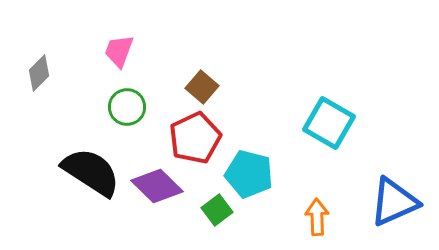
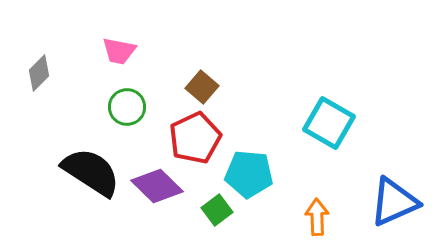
pink trapezoid: rotated 99 degrees counterclockwise
cyan pentagon: rotated 9 degrees counterclockwise
